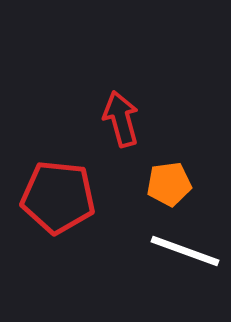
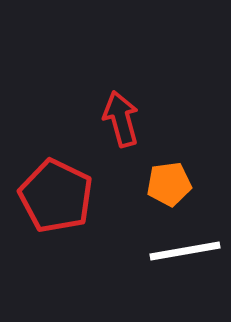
red pentagon: moved 2 px left, 1 px up; rotated 20 degrees clockwise
white line: rotated 30 degrees counterclockwise
